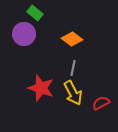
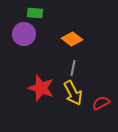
green rectangle: rotated 35 degrees counterclockwise
